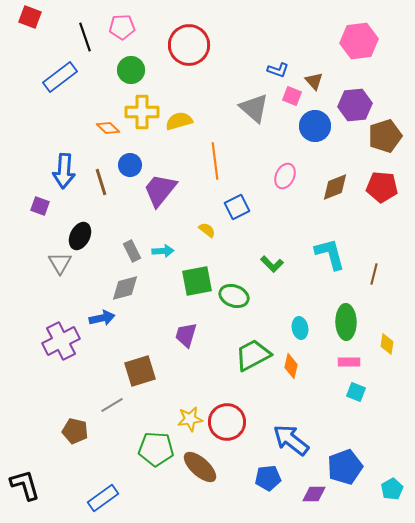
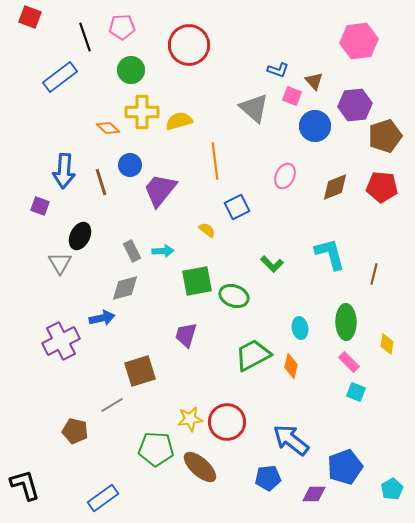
pink rectangle at (349, 362): rotated 45 degrees clockwise
